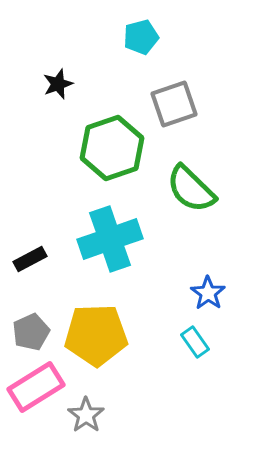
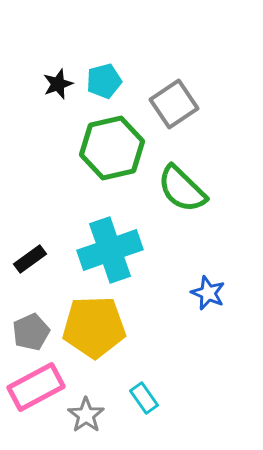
cyan pentagon: moved 37 px left, 44 px down
gray square: rotated 15 degrees counterclockwise
green hexagon: rotated 6 degrees clockwise
green semicircle: moved 9 px left
cyan cross: moved 11 px down
black rectangle: rotated 8 degrees counterclockwise
blue star: rotated 12 degrees counterclockwise
yellow pentagon: moved 2 px left, 8 px up
cyan rectangle: moved 51 px left, 56 px down
pink rectangle: rotated 4 degrees clockwise
